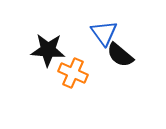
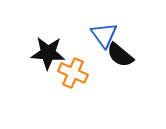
blue triangle: moved 2 px down
black star: moved 3 px down
